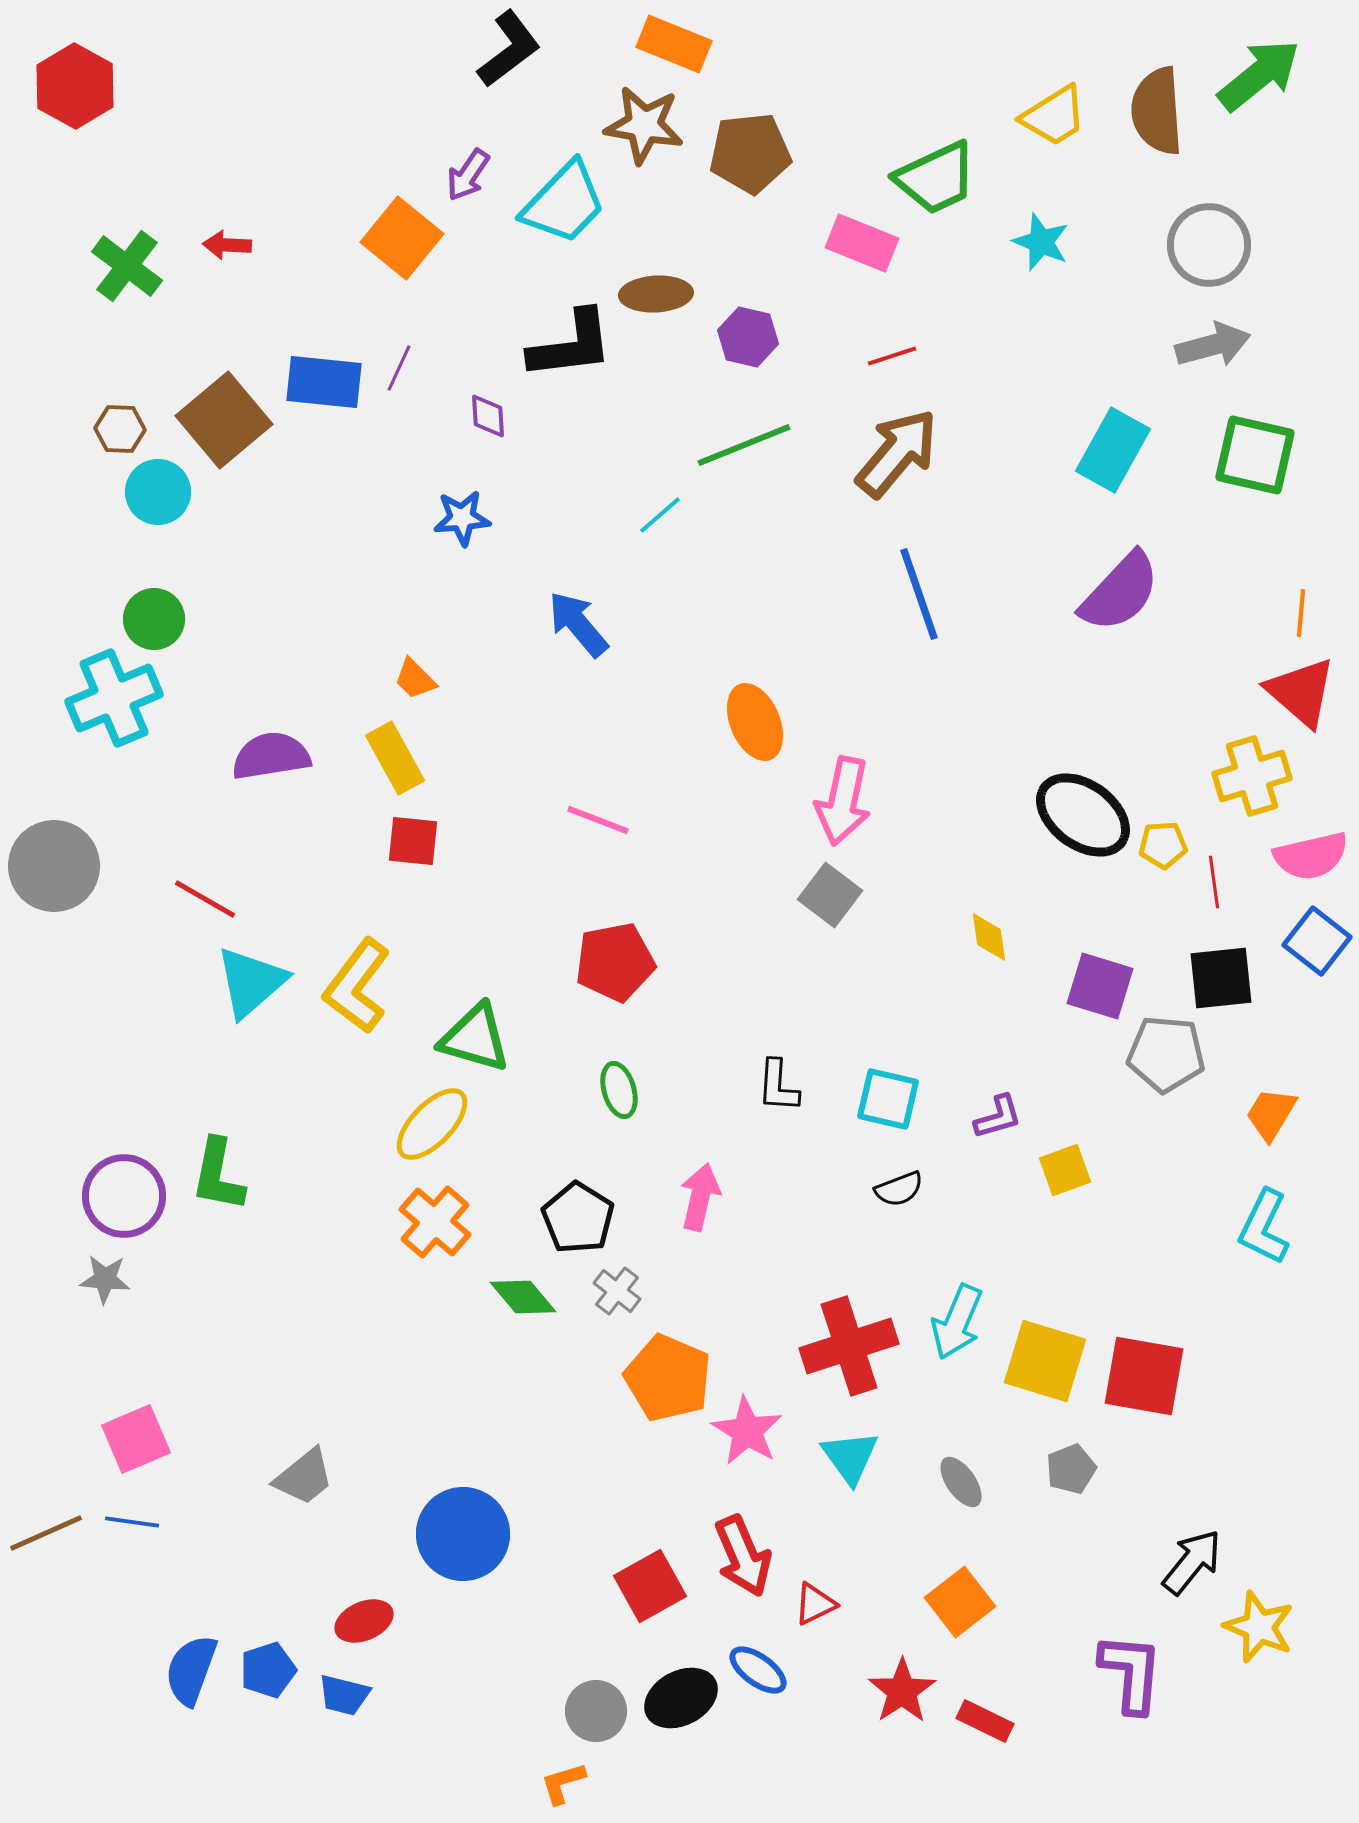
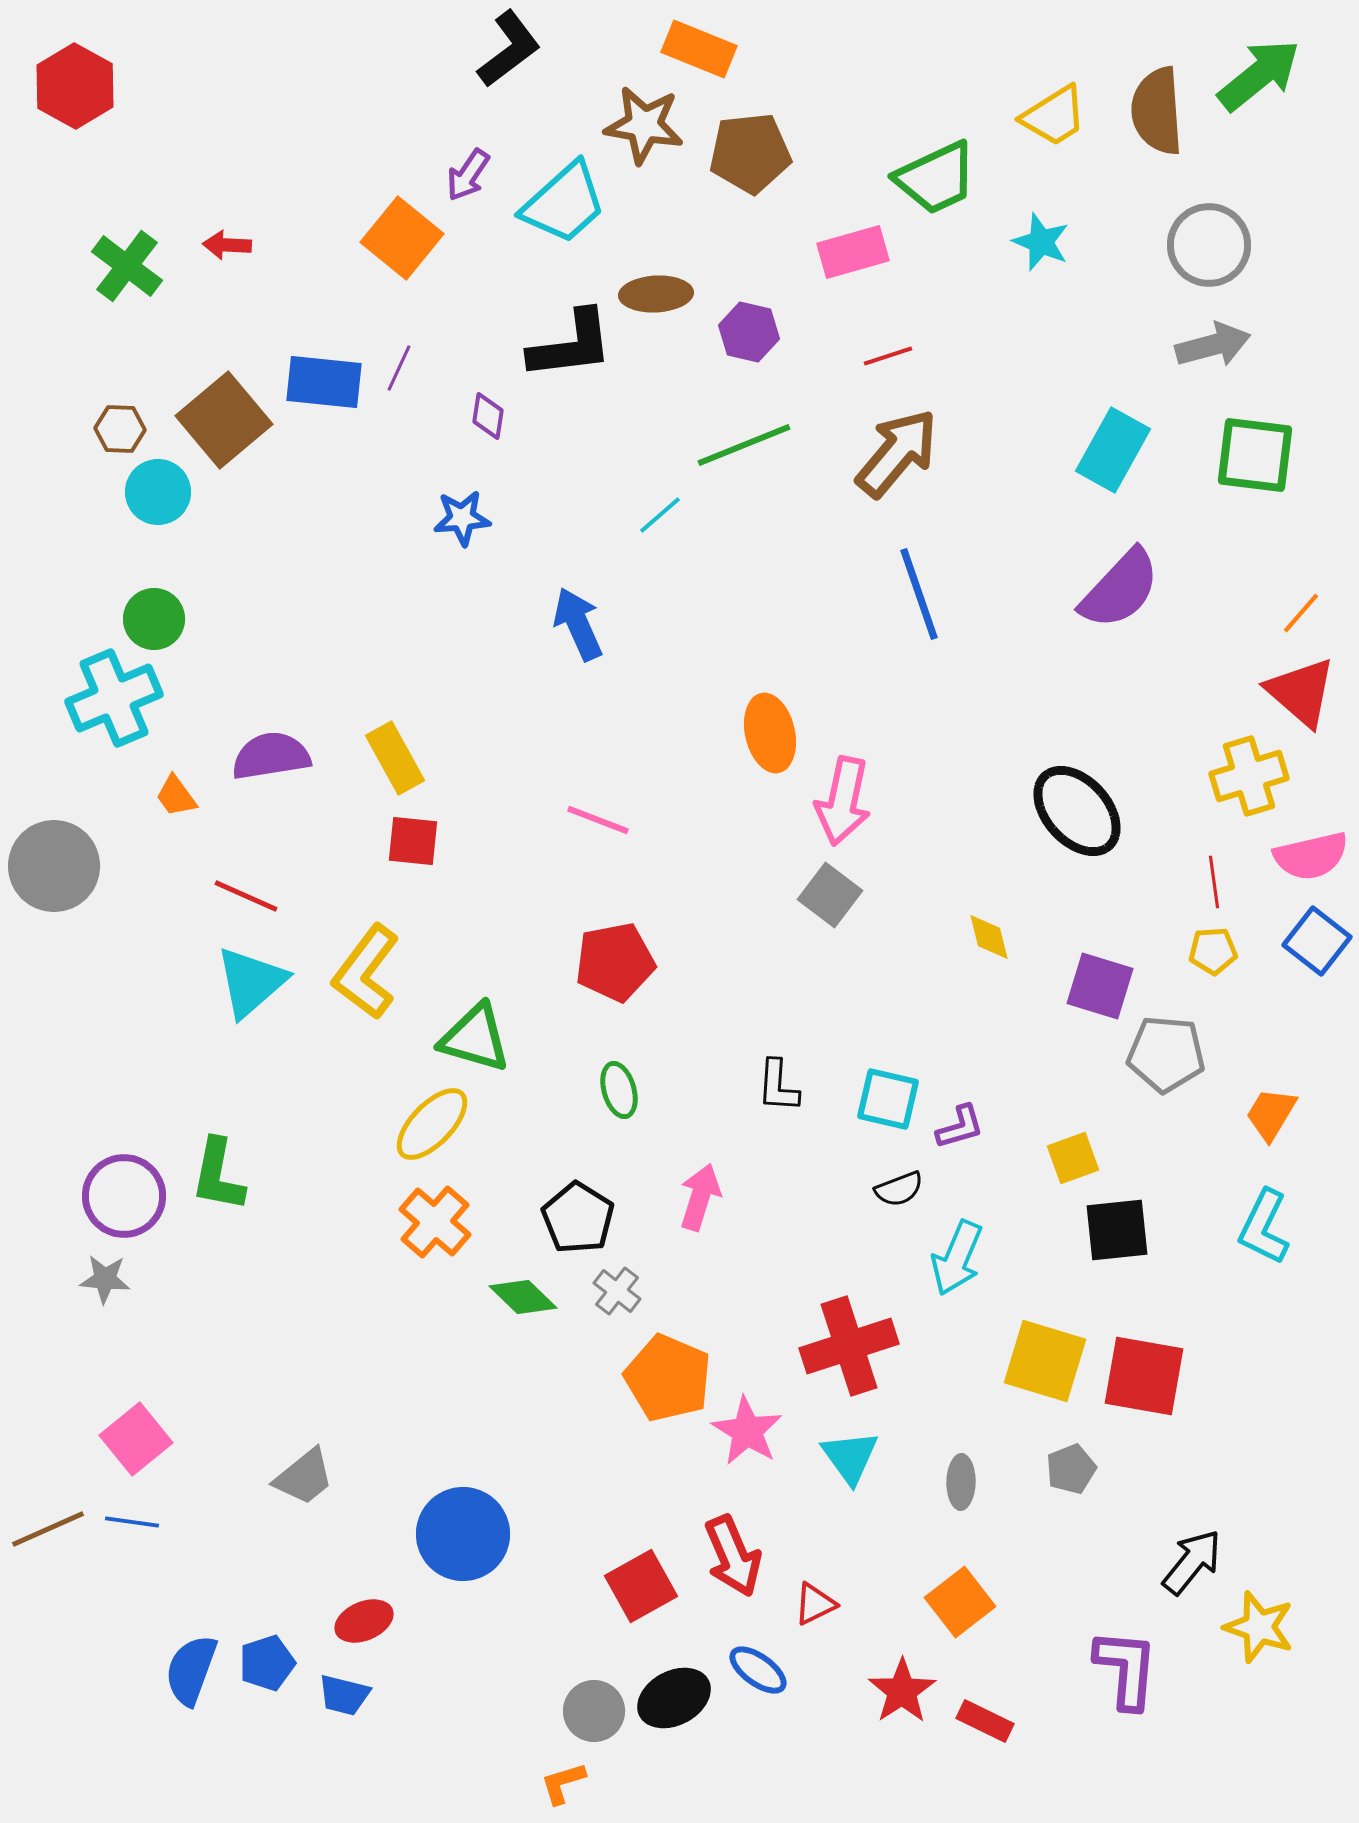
orange rectangle at (674, 44): moved 25 px right, 5 px down
cyan trapezoid at (564, 203): rotated 4 degrees clockwise
pink rectangle at (862, 243): moved 9 px left, 9 px down; rotated 38 degrees counterclockwise
purple hexagon at (748, 337): moved 1 px right, 5 px up
red line at (892, 356): moved 4 px left
purple diamond at (488, 416): rotated 12 degrees clockwise
green square at (1255, 455): rotated 6 degrees counterclockwise
purple semicircle at (1120, 592): moved 3 px up
orange line at (1301, 613): rotated 36 degrees clockwise
blue arrow at (578, 624): rotated 16 degrees clockwise
orange trapezoid at (415, 679): moved 239 px left, 117 px down; rotated 9 degrees clockwise
orange ellipse at (755, 722): moved 15 px right, 11 px down; rotated 10 degrees clockwise
yellow cross at (1252, 776): moved 3 px left
black ellipse at (1083, 815): moved 6 px left, 4 px up; rotated 12 degrees clockwise
yellow pentagon at (1163, 845): moved 50 px right, 106 px down
red line at (205, 899): moved 41 px right, 3 px up; rotated 6 degrees counterclockwise
yellow diamond at (989, 937): rotated 6 degrees counterclockwise
black square at (1221, 978): moved 104 px left, 252 px down
yellow L-shape at (357, 986): moved 9 px right, 14 px up
purple L-shape at (998, 1117): moved 38 px left, 10 px down
yellow square at (1065, 1170): moved 8 px right, 12 px up
pink arrow at (700, 1197): rotated 4 degrees clockwise
green diamond at (523, 1297): rotated 6 degrees counterclockwise
cyan arrow at (957, 1322): moved 64 px up
pink square at (136, 1439): rotated 16 degrees counterclockwise
gray ellipse at (961, 1482): rotated 36 degrees clockwise
brown line at (46, 1533): moved 2 px right, 4 px up
red arrow at (743, 1556): moved 10 px left
red square at (650, 1586): moved 9 px left
yellow star at (1259, 1627): rotated 4 degrees counterclockwise
blue pentagon at (268, 1670): moved 1 px left, 7 px up
purple L-shape at (1131, 1673): moved 5 px left, 4 px up
black ellipse at (681, 1698): moved 7 px left
gray circle at (596, 1711): moved 2 px left
